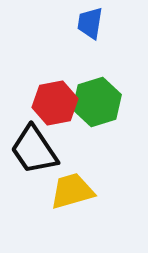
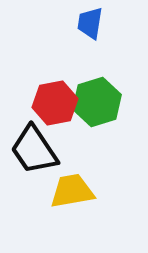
yellow trapezoid: rotated 6 degrees clockwise
